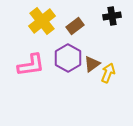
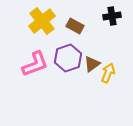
brown rectangle: rotated 66 degrees clockwise
purple hexagon: rotated 12 degrees clockwise
pink L-shape: moved 4 px right, 1 px up; rotated 12 degrees counterclockwise
